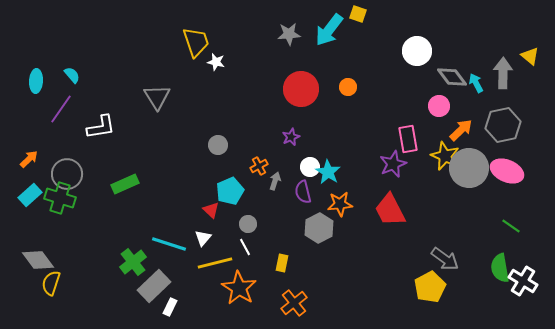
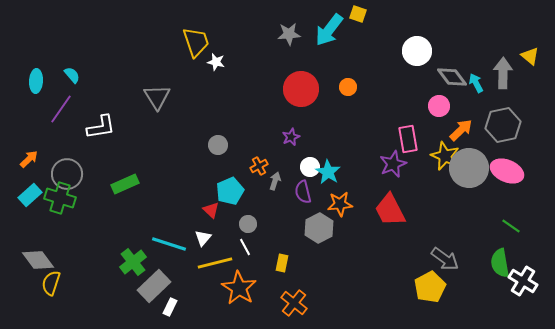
green semicircle at (500, 268): moved 5 px up
orange cross at (294, 303): rotated 12 degrees counterclockwise
